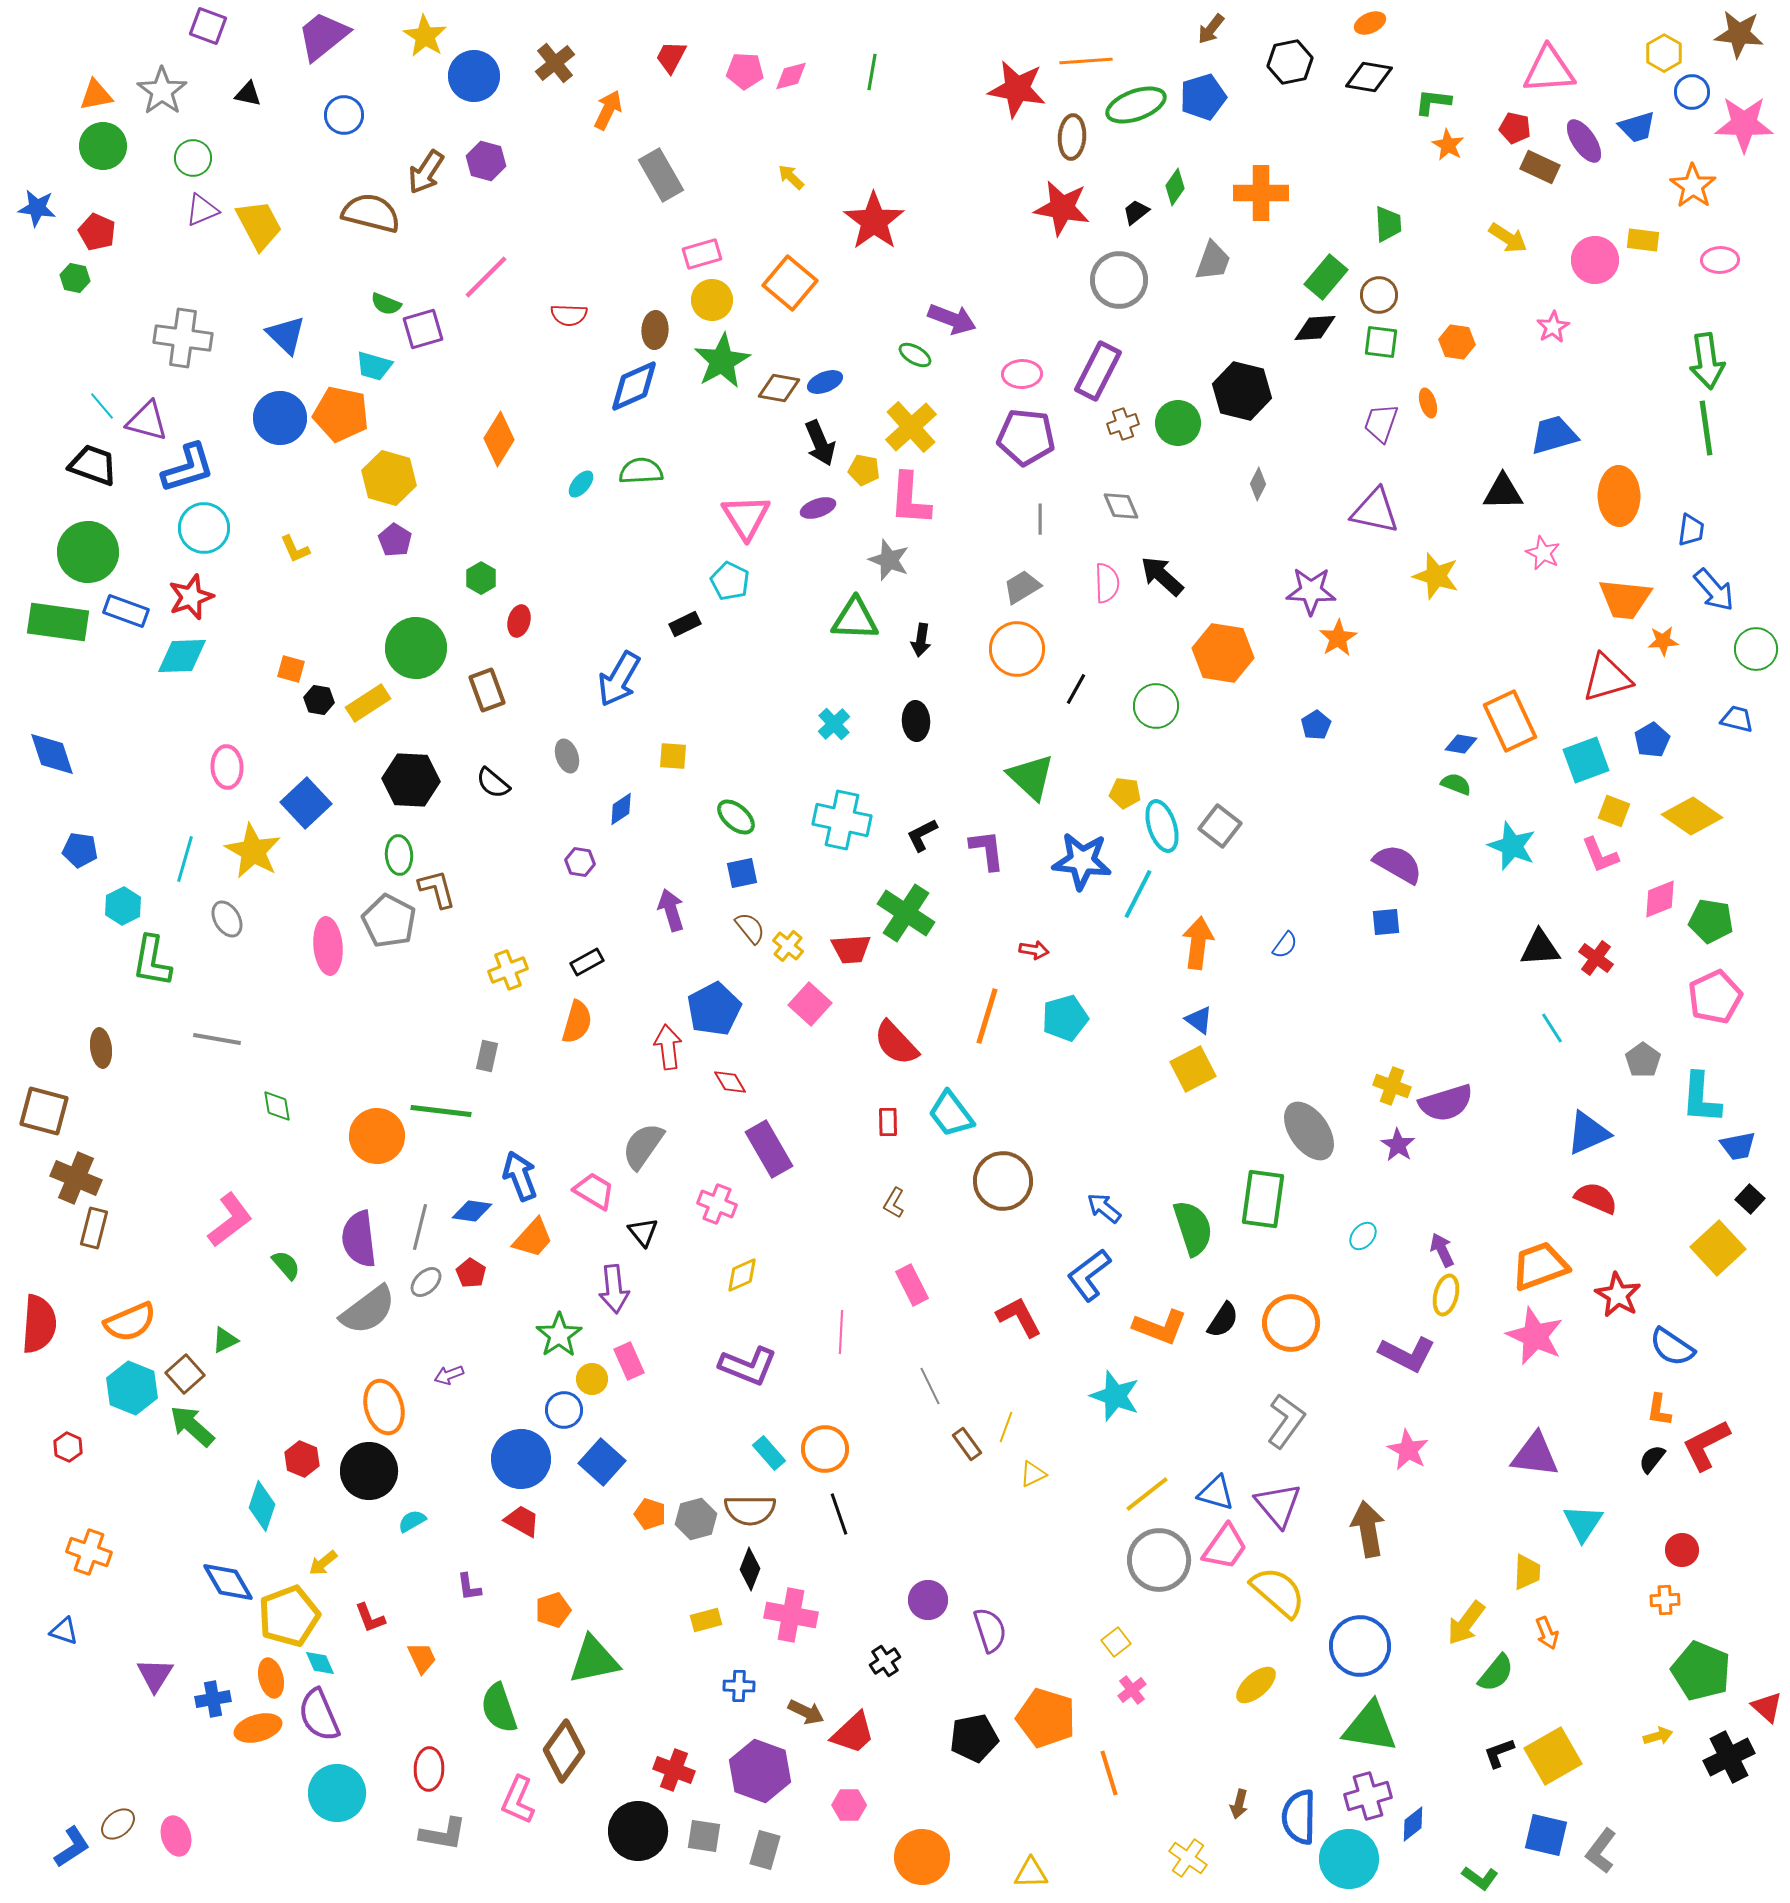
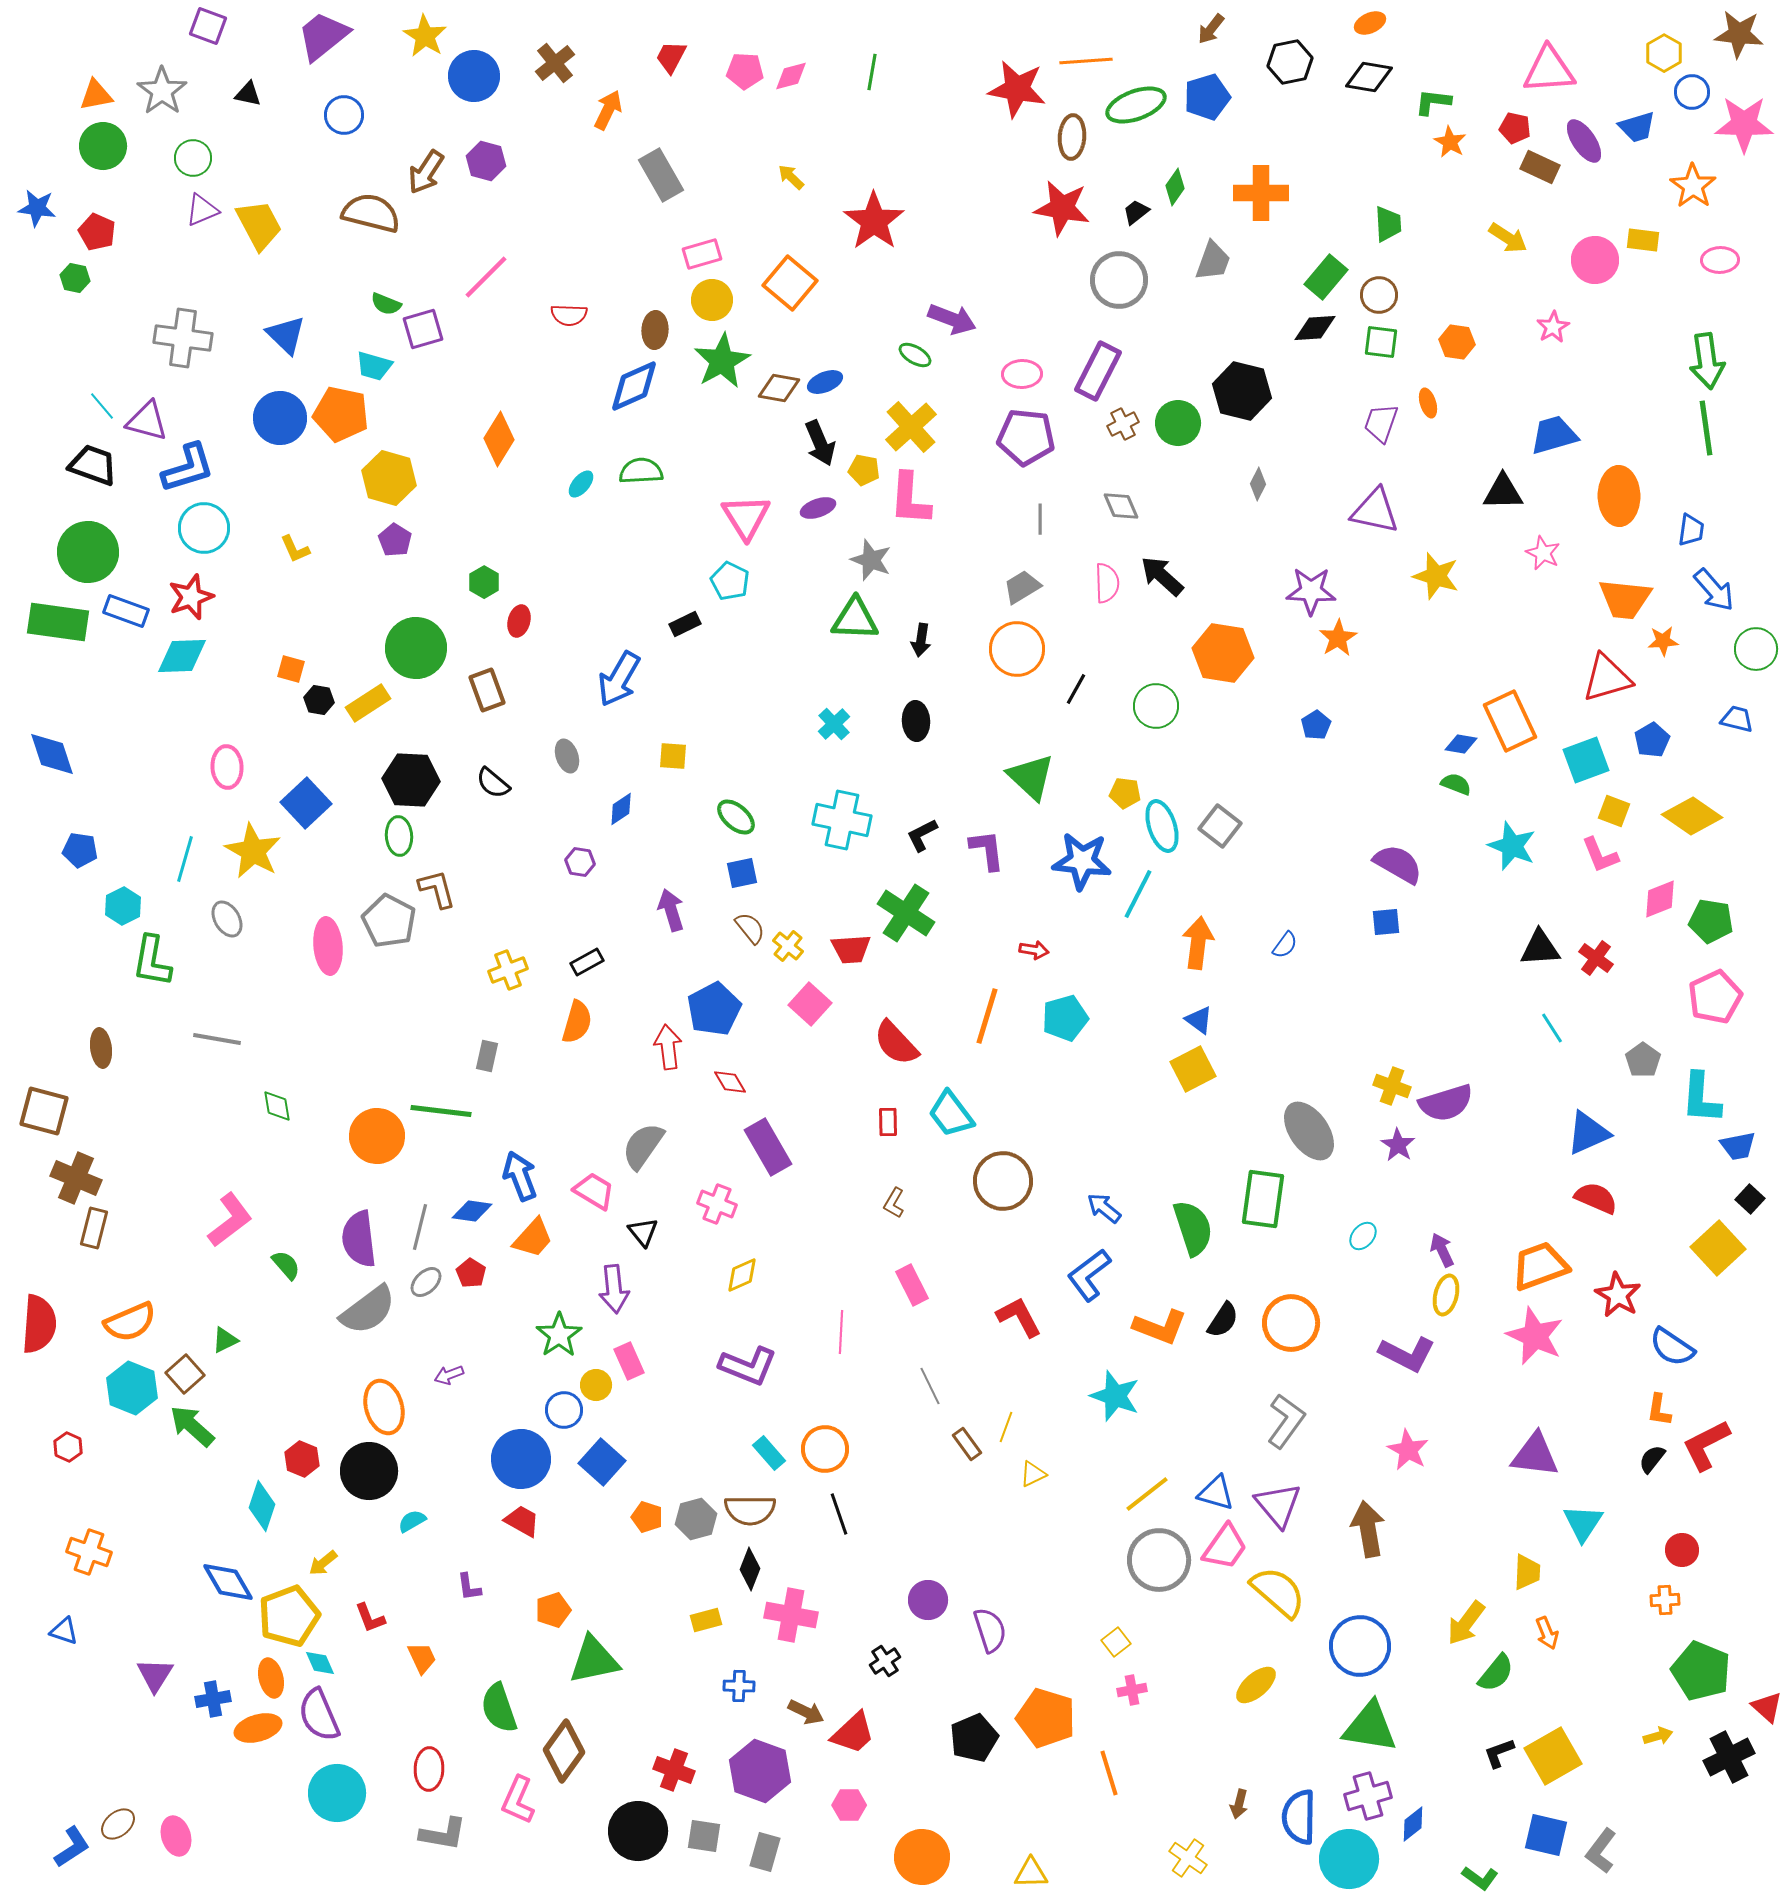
blue pentagon at (1203, 97): moved 4 px right
orange star at (1448, 145): moved 2 px right, 3 px up
brown cross at (1123, 424): rotated 8 degrees counterclockwise
gray star at (889, 560): moved 18 px left
green hexagon at (481, 578): moved 3 px right, 4 px down
green ellipse at (399, 855): moved 19 px up
purple rectangle at (769, 1149): moved 1 px left, 2 px up
yellow circle at (592, 1379): moved 4 px right, 6 px down
orange pentagon at (650, 1514): moved 3 px left, 3 px down
pink cross at (1132, 1690): rotated 28 degrees clockwise
black pentagon at (974, 1738): rotated 12 degrees counterclockwise
gray rectangle at (765, 1850): moved 2 px down
